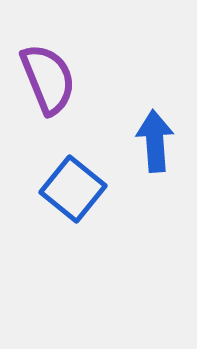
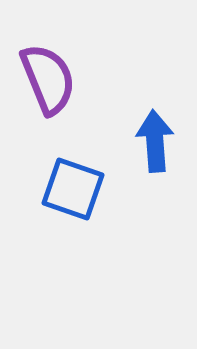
blue square: rotated 20 degrees counterclockwise
